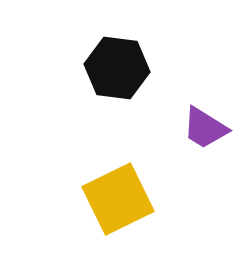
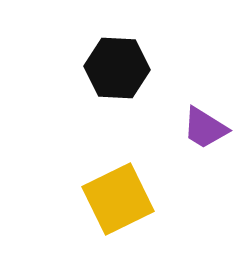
black hexagon: rotated 4 degrees counterclockwise
